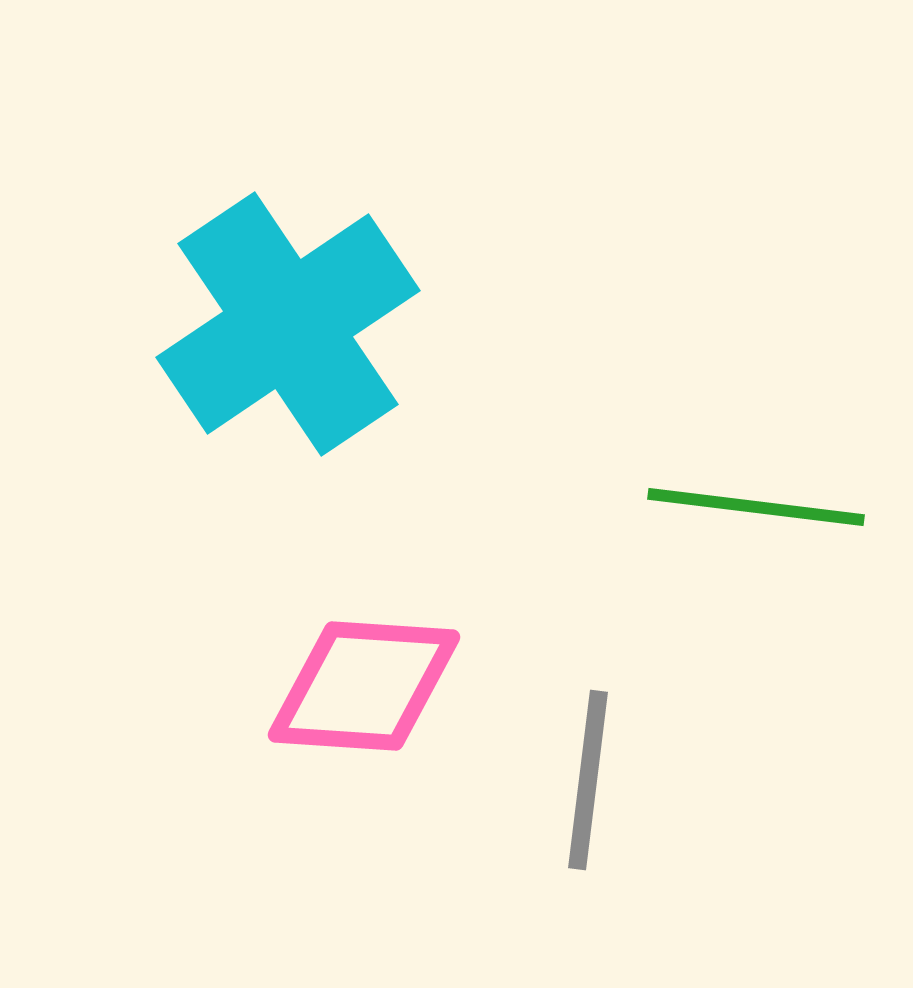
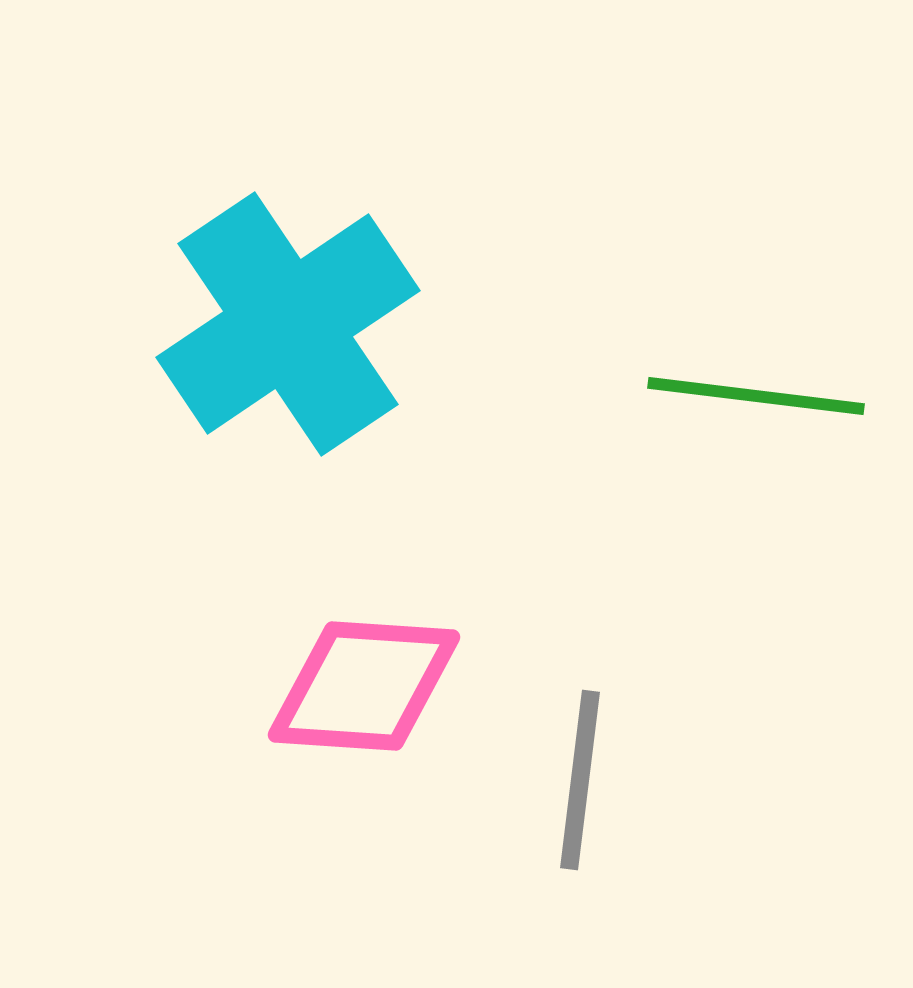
green line: moved 111 px up
gray line: moved 8 px left
